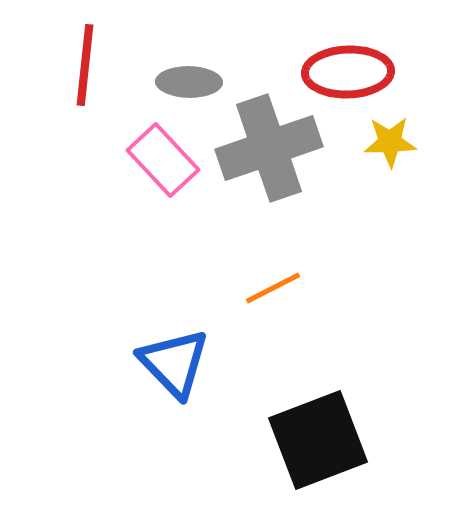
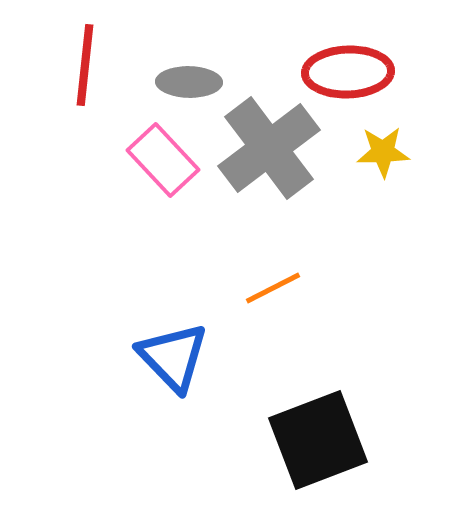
yellow star: moved 7 px left, 10 px down
gray cross: rotated 18 degrees counterclockwise
blue triangle: moved 1 px left, 6 px up
